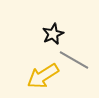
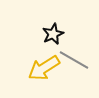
yellow arrow: moved 1 px right, 8 px up
